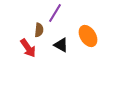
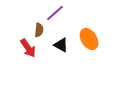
purple line: rotated 18 degrees clockwise
orange ellipse: moved 1 px right, 3 px down
